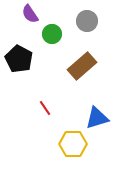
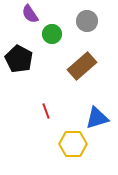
red line: moved 1 px right, 3 px down; rotated 14 degrees clockwise
